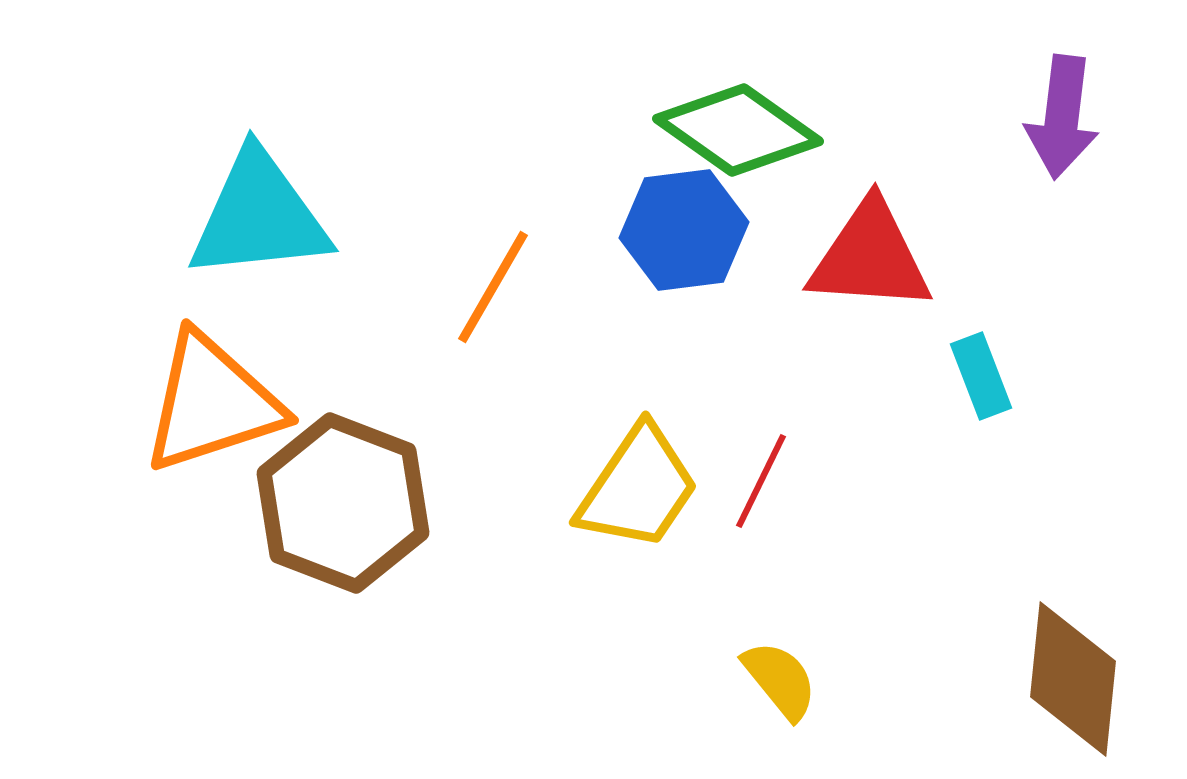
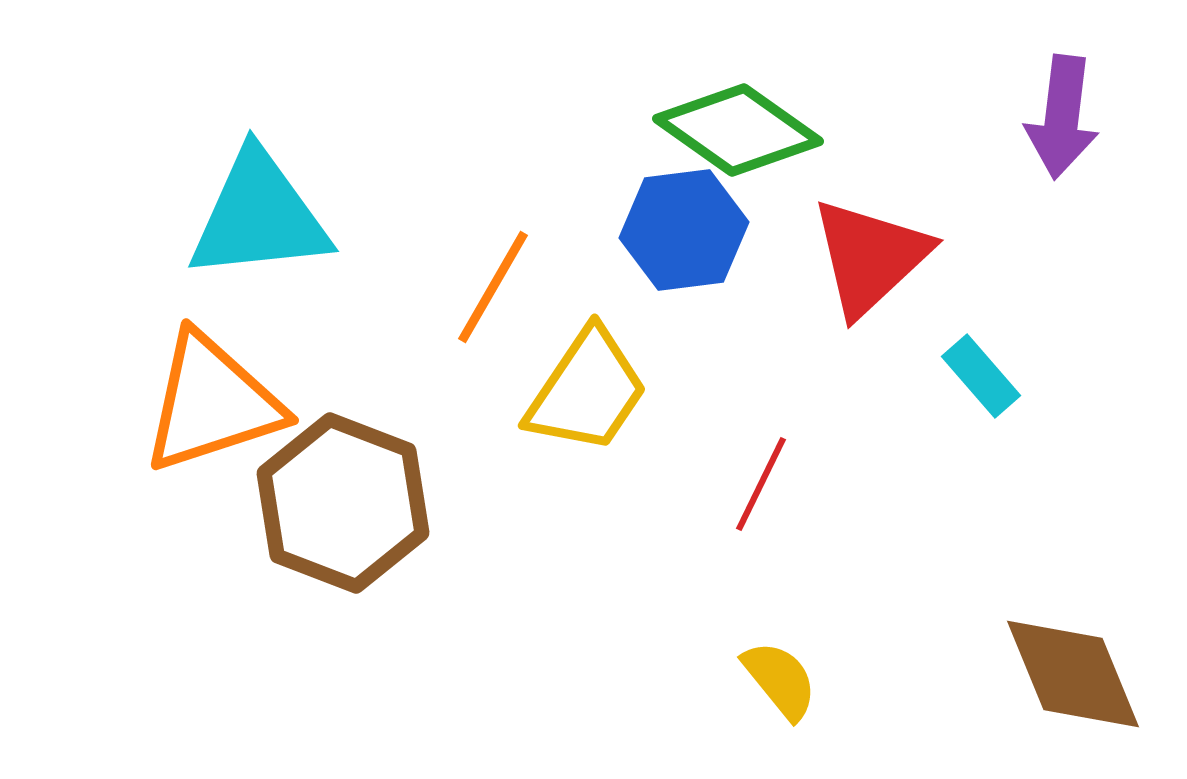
red triangle: rotated 47 degrees counterclockwise
cyan rectangle: rotated 20 degrees counterclockwise
red line: moved 3 px down
yellow trapezoid: moved 51 px left, 97 px up
brown diamond: moved 5 px up; rotated 28 degrees counterclockwise
